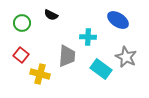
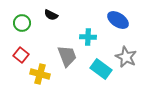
gray trapezoid: rotated 25 degrees counterclockwise
